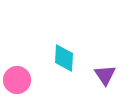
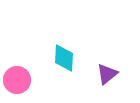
purple triangle: moved 2 px right, 1 px up; rotated 25 degrees clockwise
